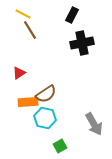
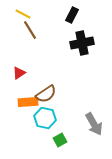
green square: moved 6 px up
